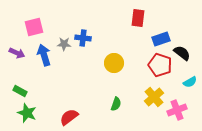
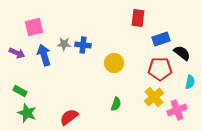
blue cross: moved 7 px down
red pentagon: moved 4 px down; rotated 20 degrees counterclockwise
cyan semicircle: rotated 48 degrees counterclockwise
